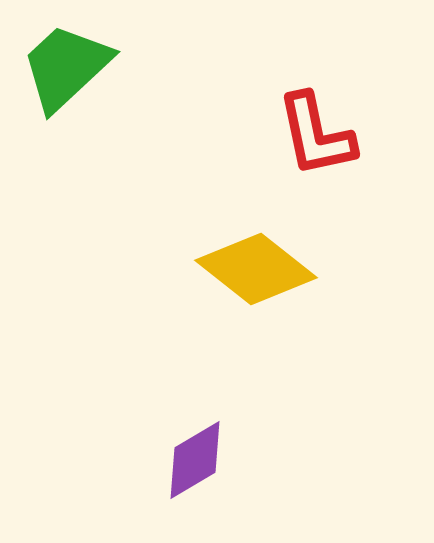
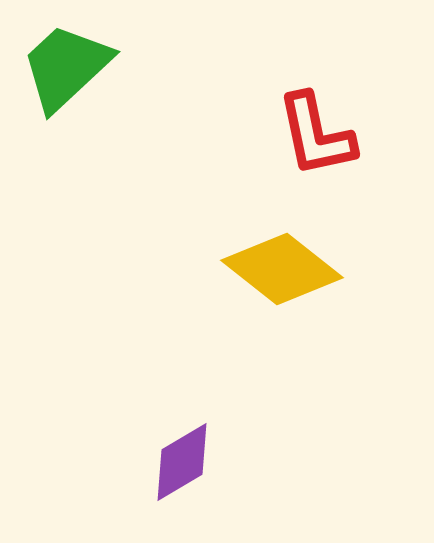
yellow diamond: moved 26 px right
purple diamond: moved 13 px left, 2 px down
